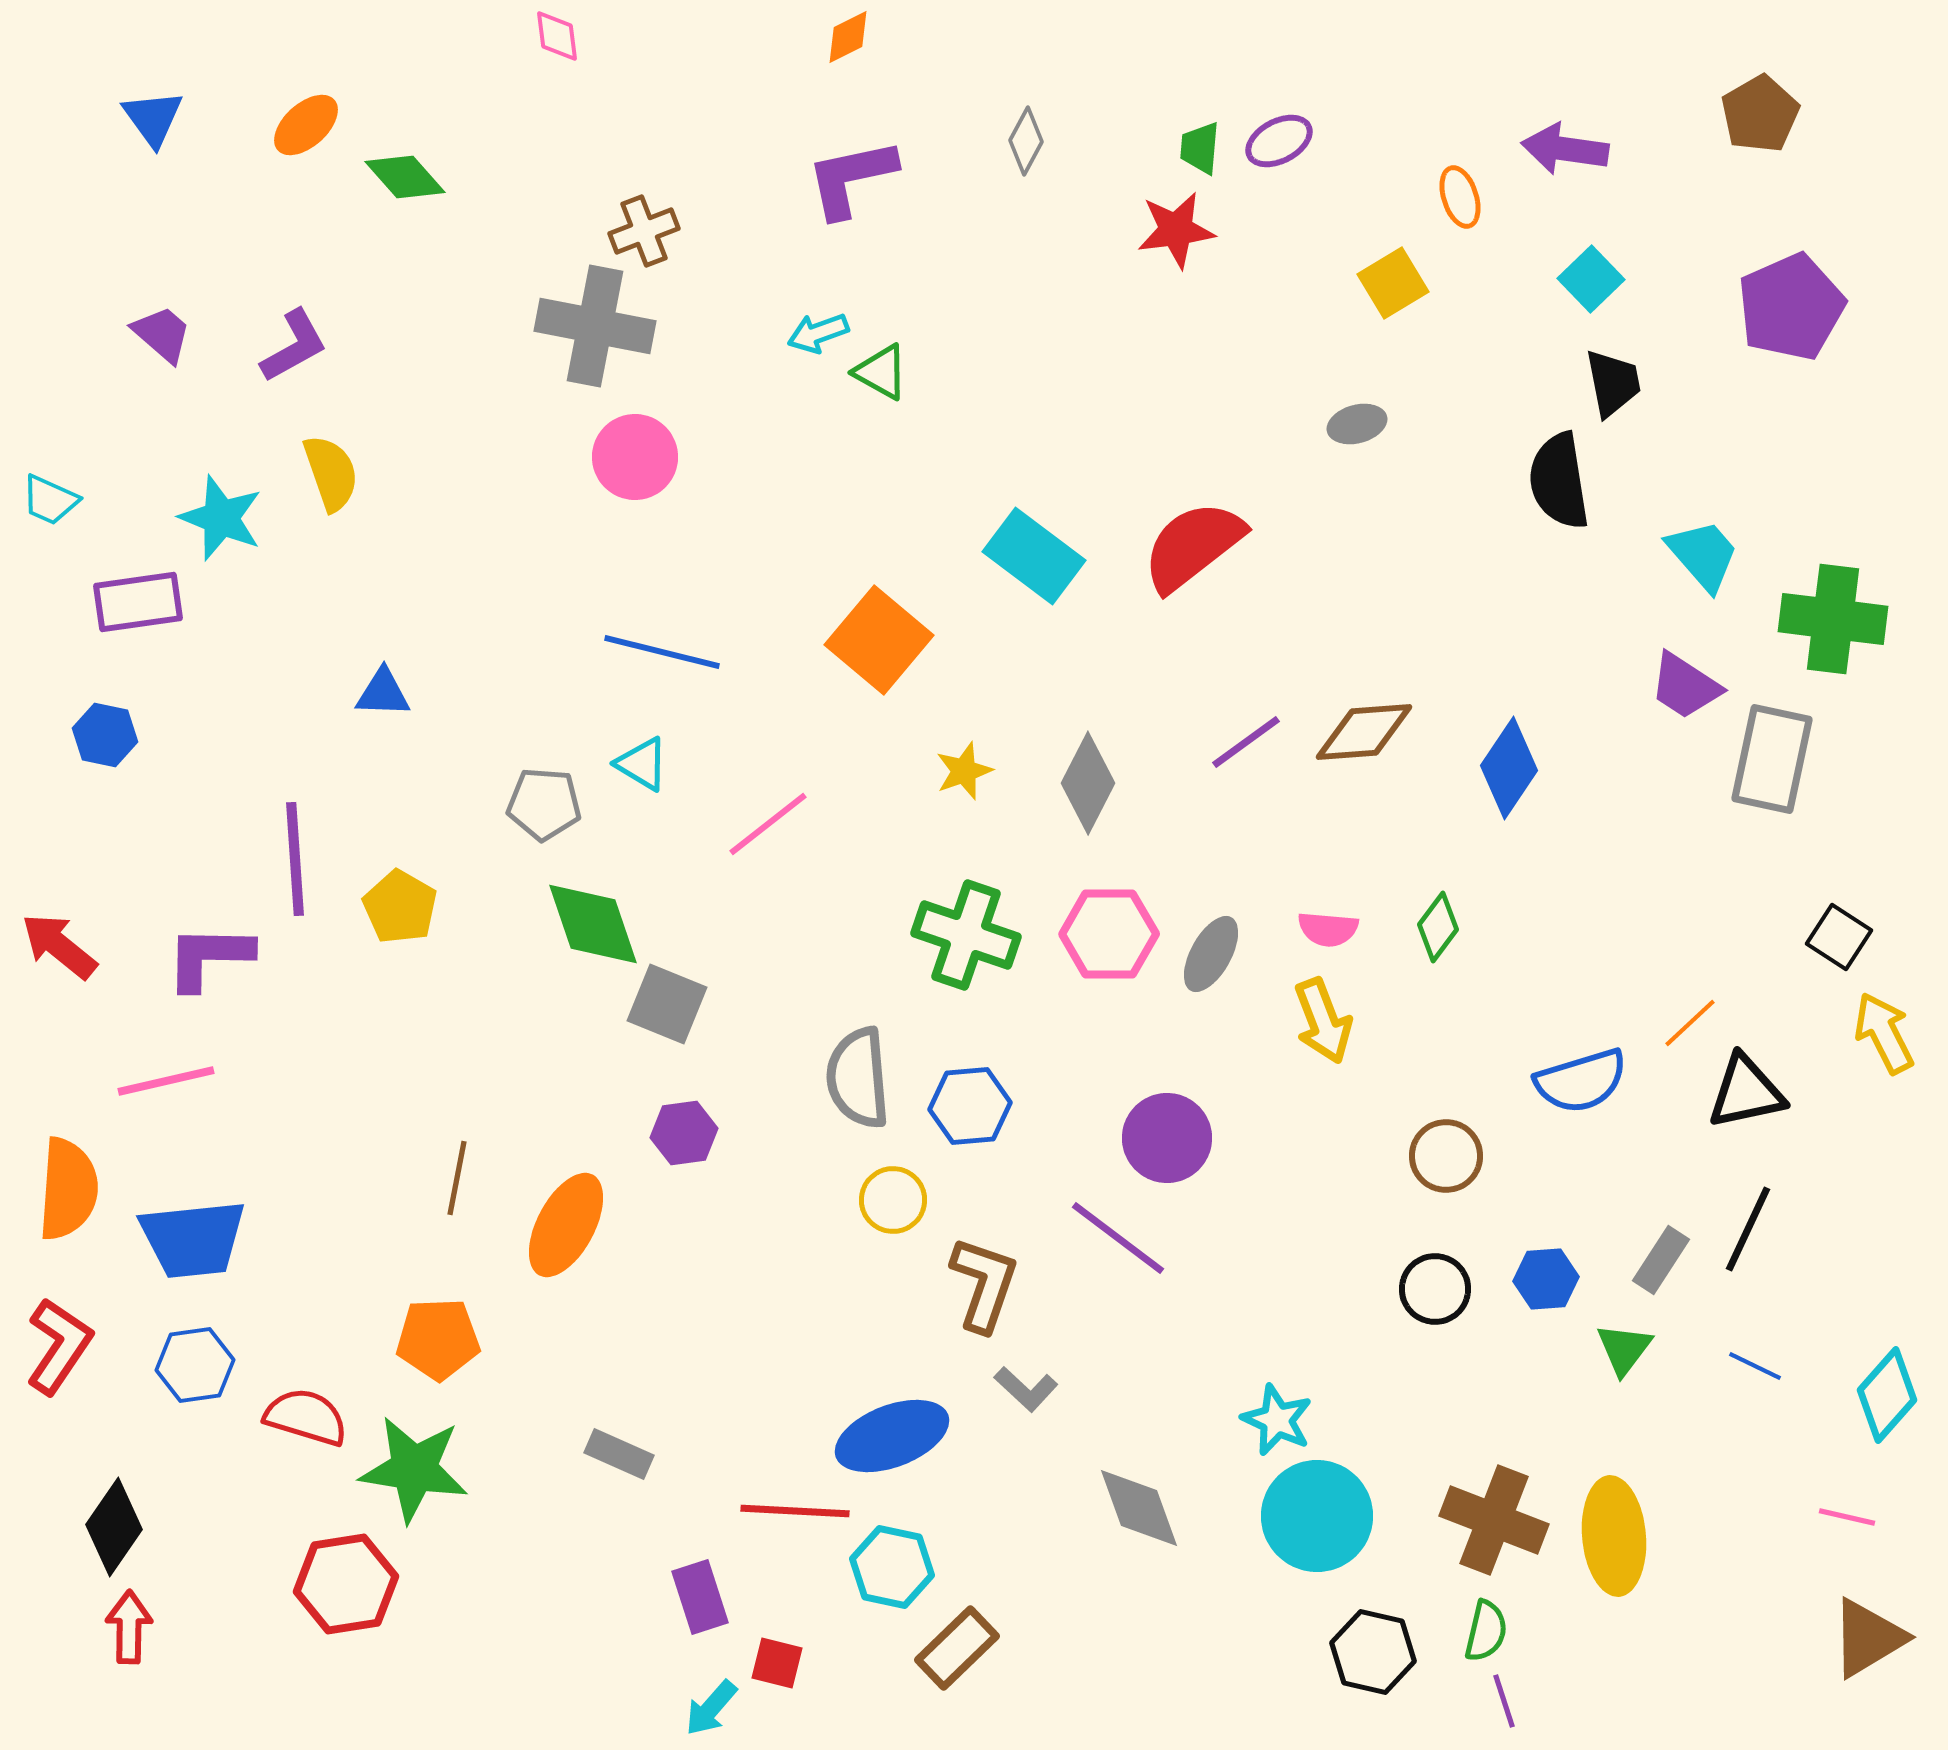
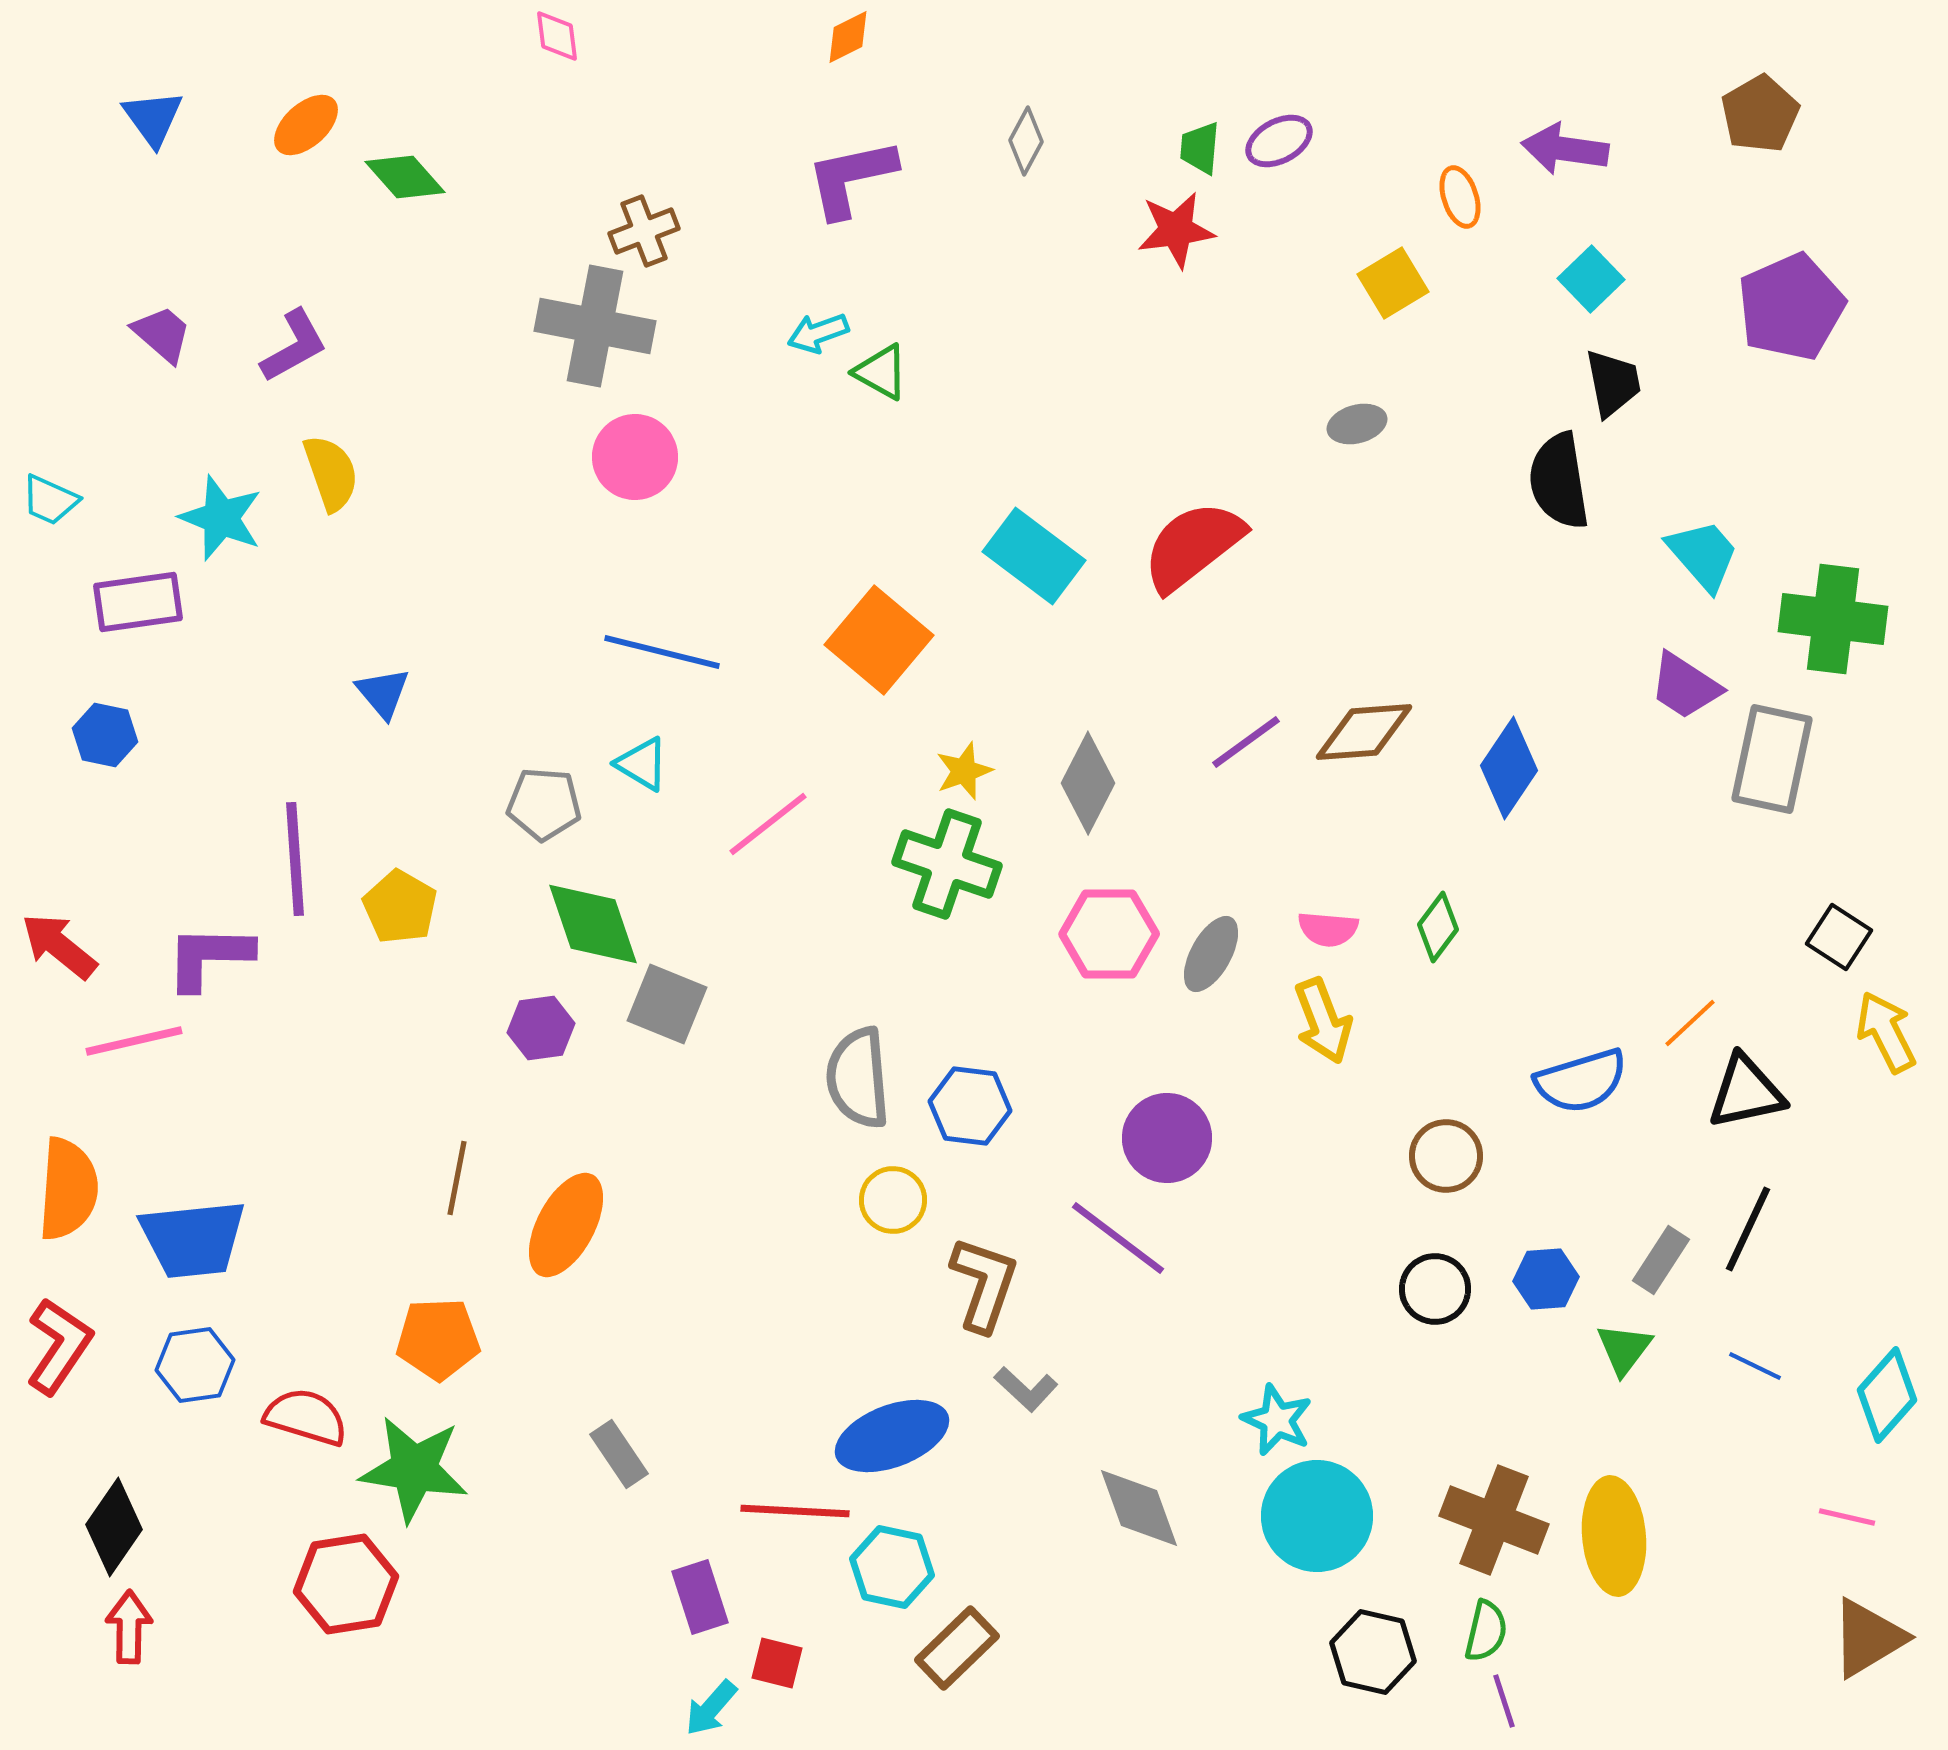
blue triangle at (383, 693): rotated 48 degrees clockwise
green cross at (966, 935): moved 19 px left, 71 px up
yellow arrow at (1884, 1033): moved 2 px right, 1 px up
pink line at (166, 1081): moved 32 px left, 40 px up
blue hexagon at (970, 1106): rotated 12 degrees clockwise
purple hexagon at (684, 1133): moved 143 px left, 105 px up
gray rectangle at (619, 1454): rotated 32 degrees clockwise
